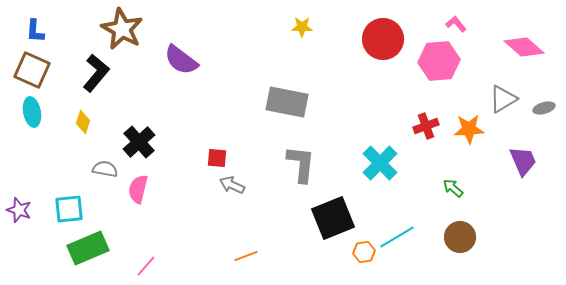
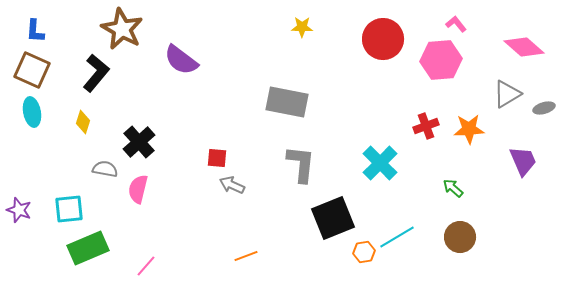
pink hexagon: moved 2 px right, 1 px up
gray triangle: moved 4 px right, 5 px up
